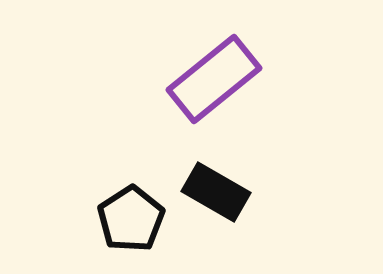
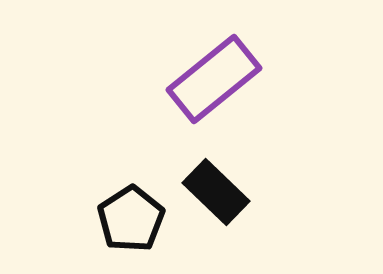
black rectangle: rotated 14 degrees clockwise
